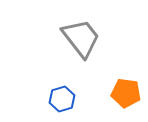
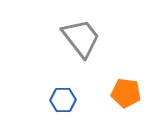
blue hexagon: moved 1 px right, 1 px down; rotated 15 degrees clockwise
